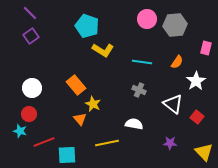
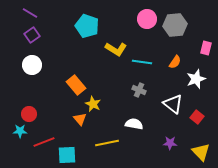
purple line: rotated 14 degrees counterclockwise
purple square: moved 1 px right, 1 px up
yellow L-shape: moved 13 px right, 1 px up
orange semicircle: moved 2 px left
white star: moved 2 px up; rotated 12 degrees clockwise
white circle: moved 23 px up
cyan star: rotated 16 degrees counterclockwise
yellow triangle: moved 3 px left
